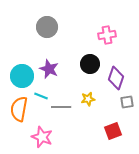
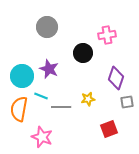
black circle: moved 7 px left, 11 px up
red square: moved 4 px left, 2 px up
